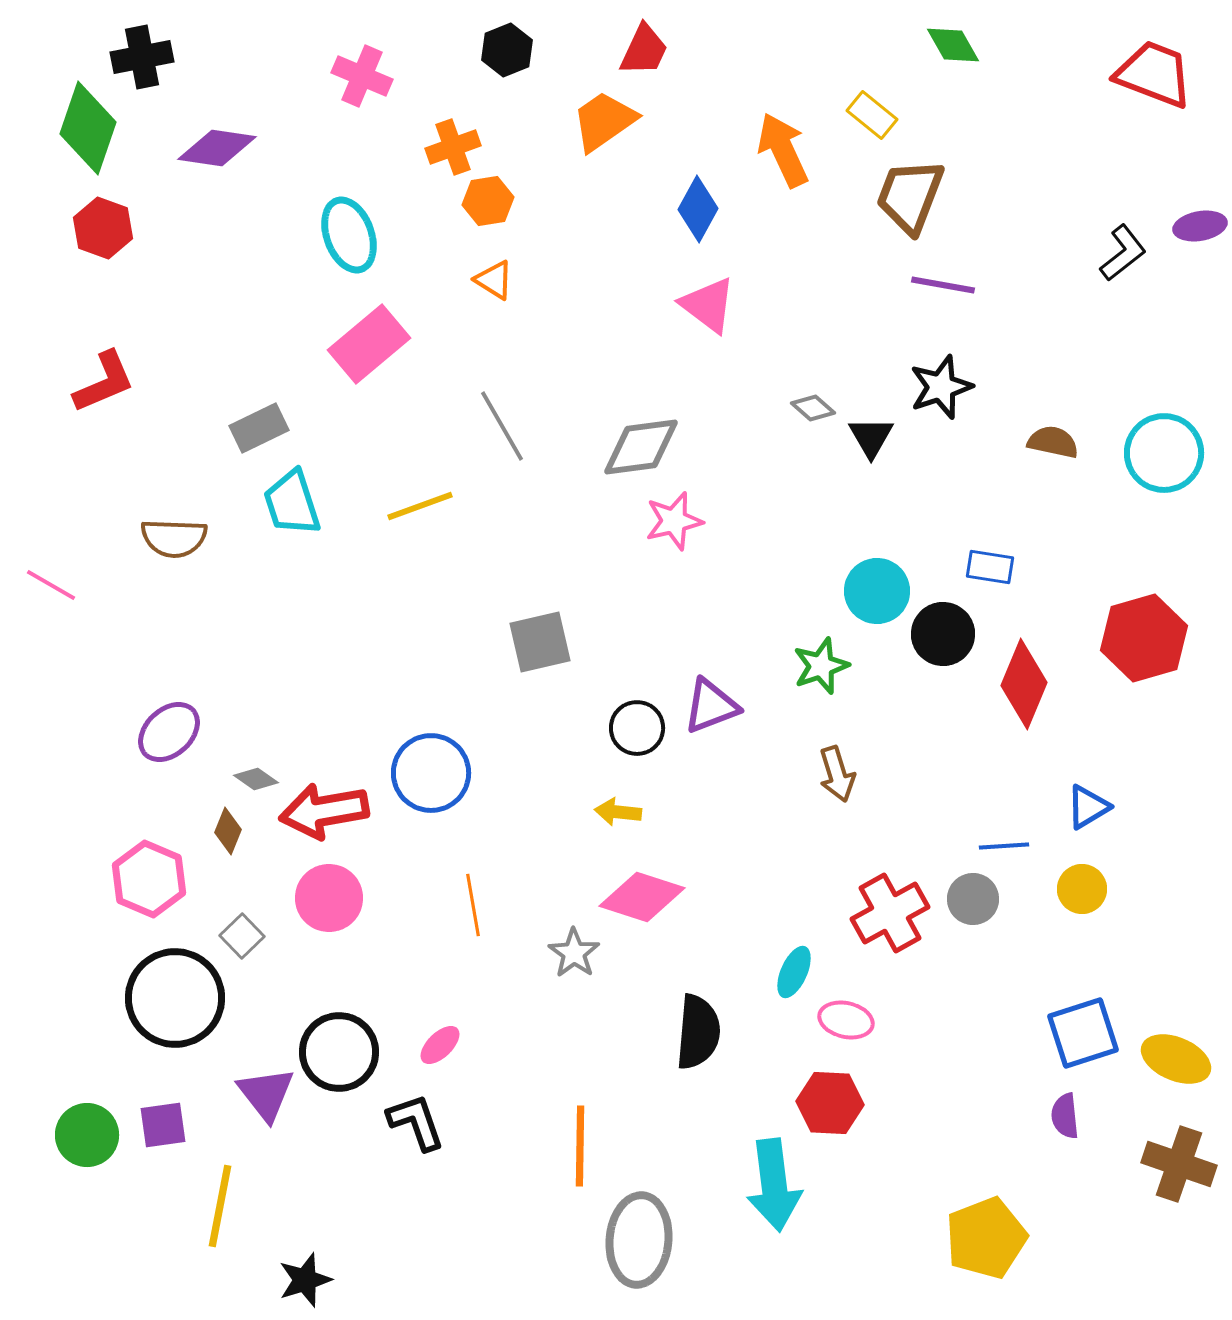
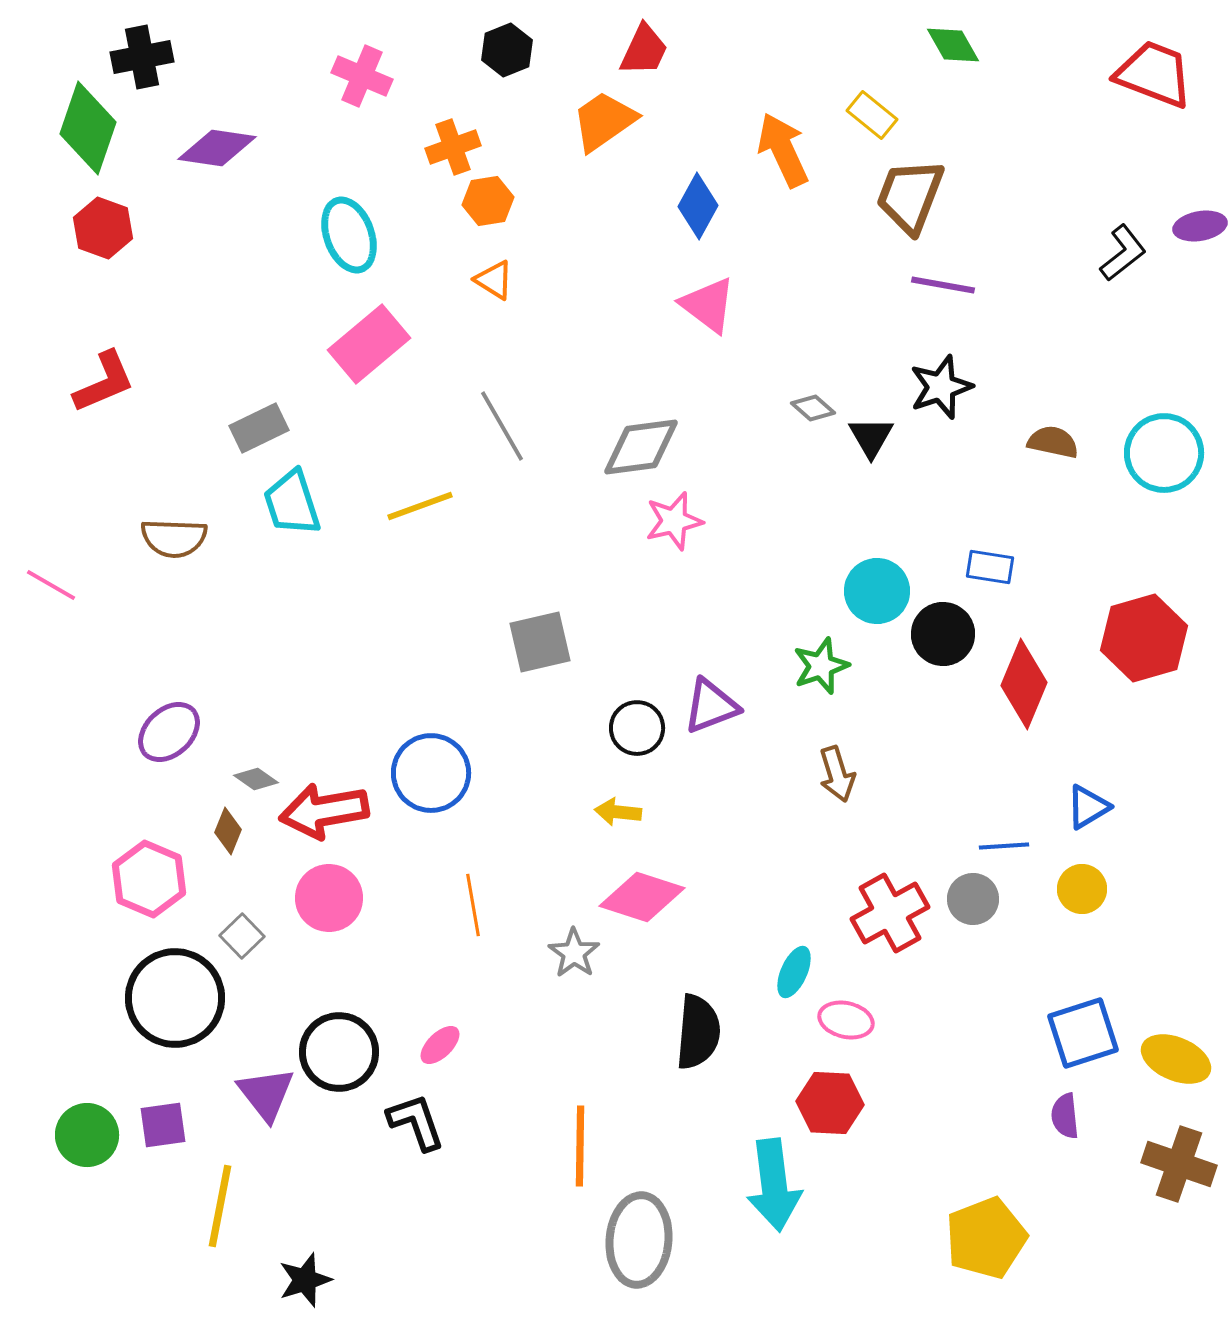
blue diamond at (698, 209): moved 3 px up
